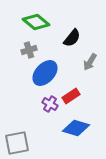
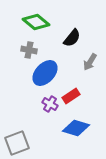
gray cross: rotated 28 degrees clockwise
gray square: rotated 10 degrees counterclockwise
